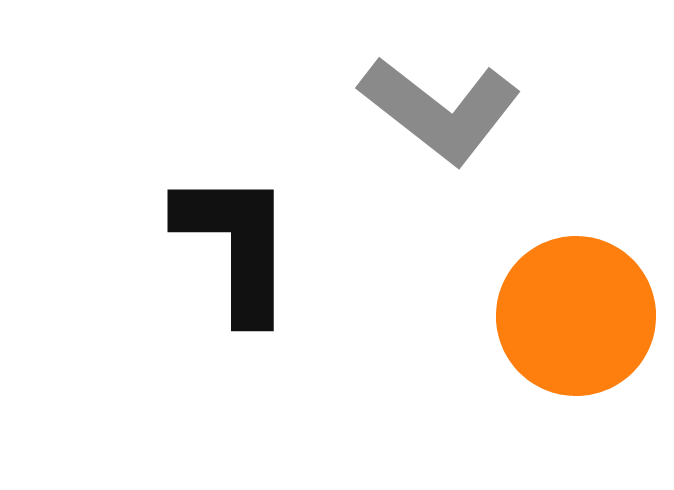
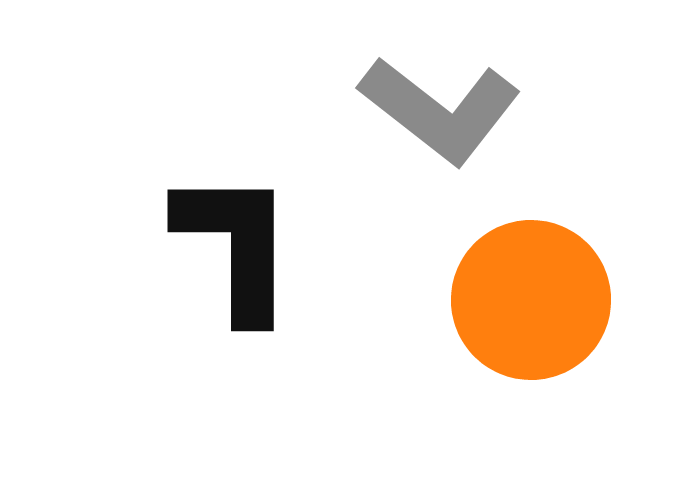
orange circle: moved 45 px left, 16 px up
